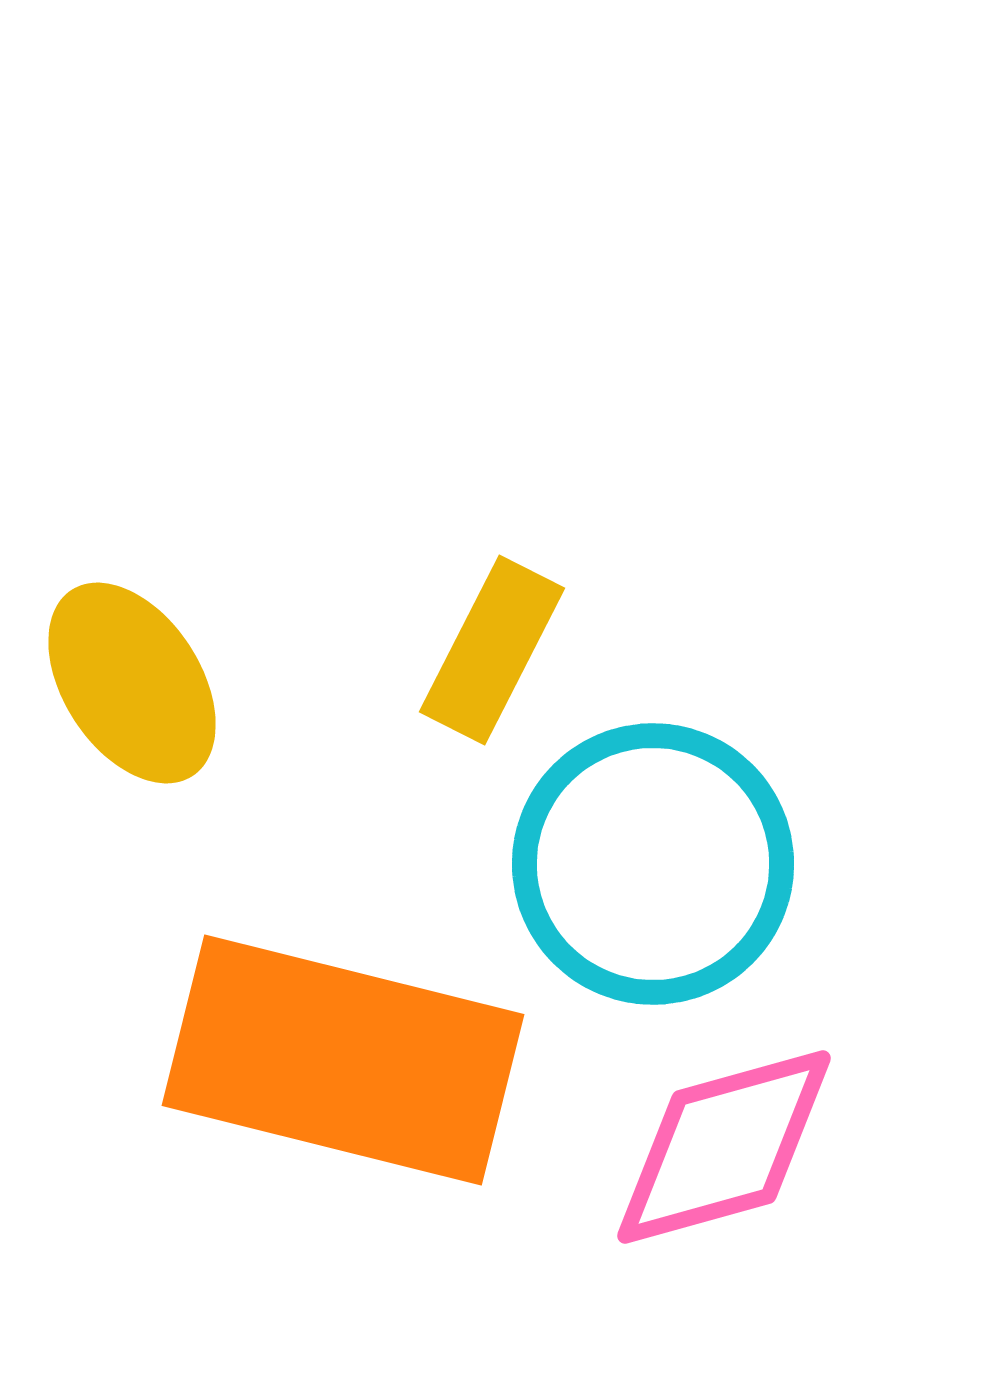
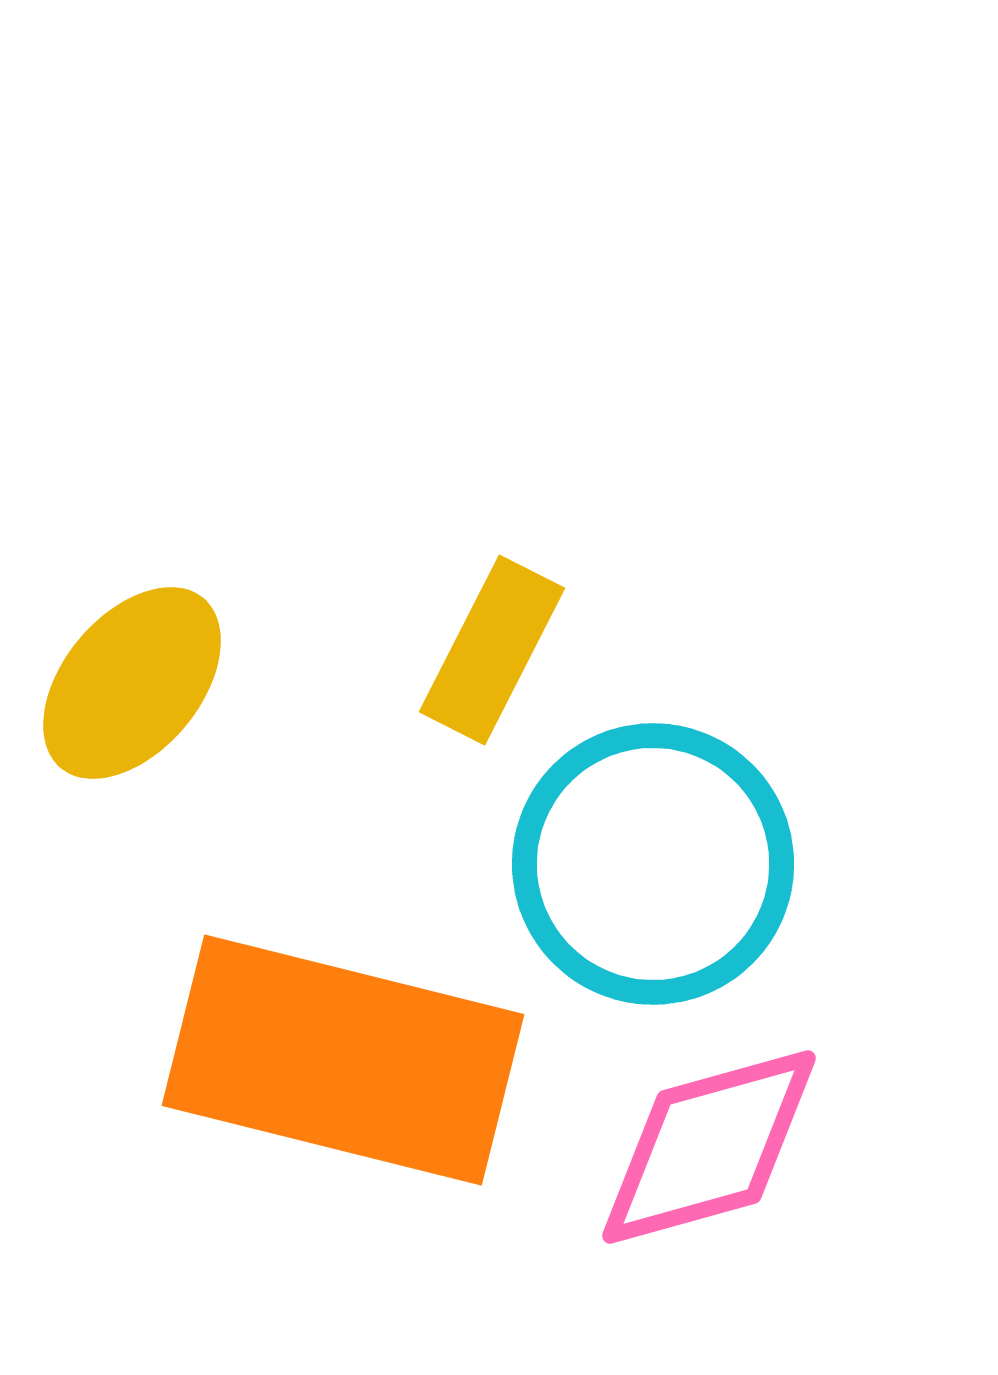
yellow ellipse: rotated 73 degrees clockwise
pink diamond: moved 15 px left
